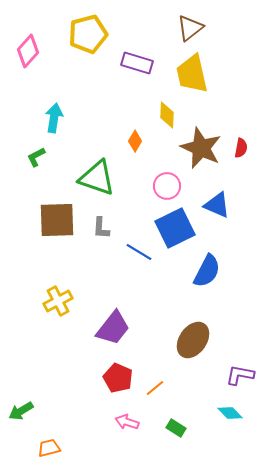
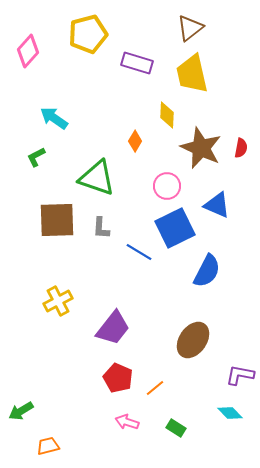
cyan arrow: rotated 64 degrees counterclockwise
orange trapezoid: moved 1 px left, 2 px up
